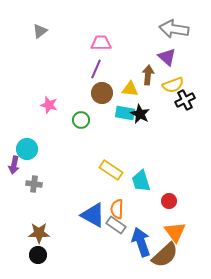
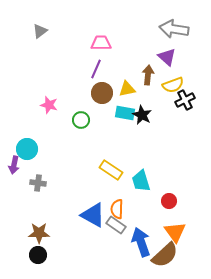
yellow triangle: moved 3 px left; rotated 18 degrees counterclockwise
black star: moved 2 px right, 1 px down
gray cross: moved 4 px right, 1 px up
